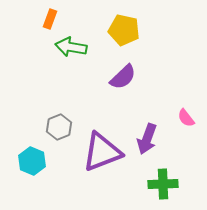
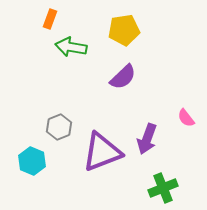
yellow pentagon: rotated 20 degrees counterclockwise
green cross: moved 4 px down; rotated 20 degrees counterclockwise
